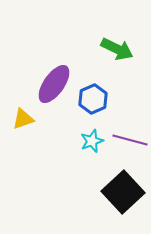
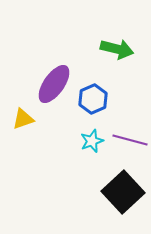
green arrow: rotated 12 degrees counterclockwise
